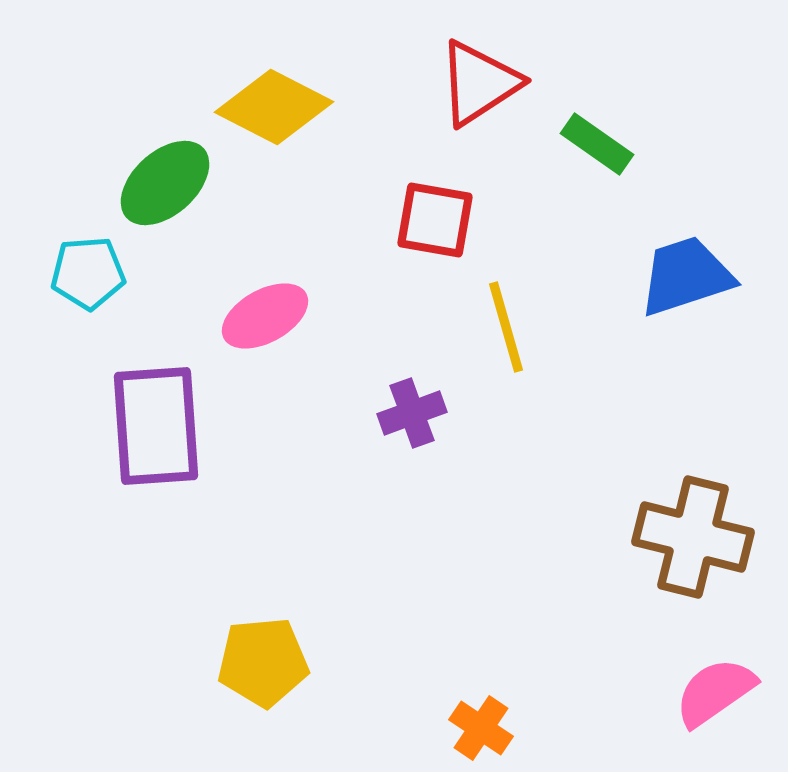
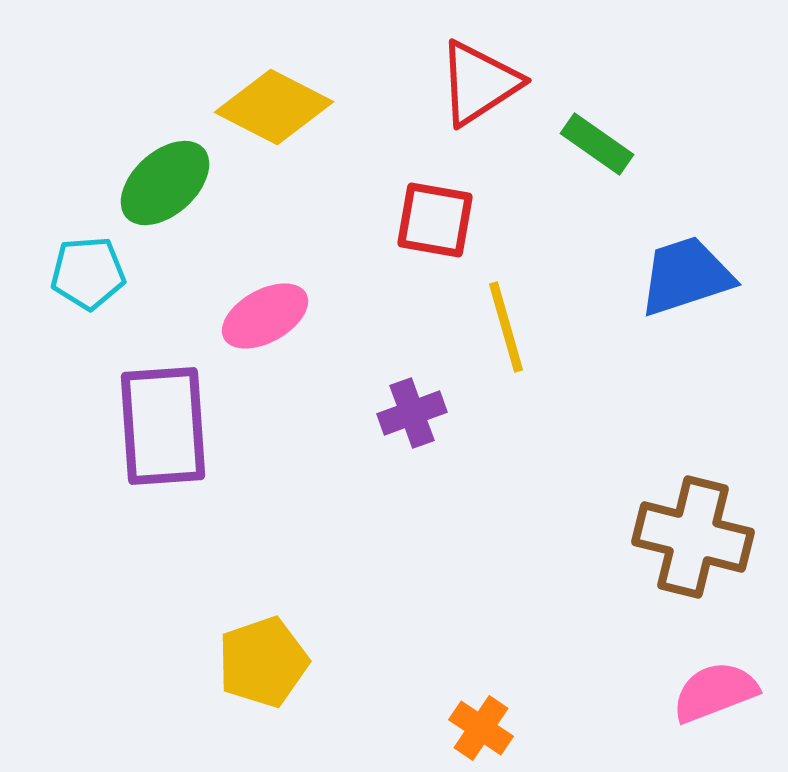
purple rectangle: moved 7 px right
yellow pentagon: rotated 14 degrees counterclockwise
pink semicircle: rotated 14 degrees clockwise
